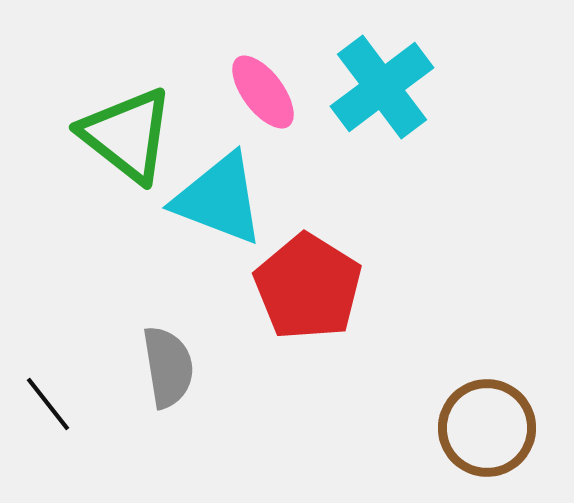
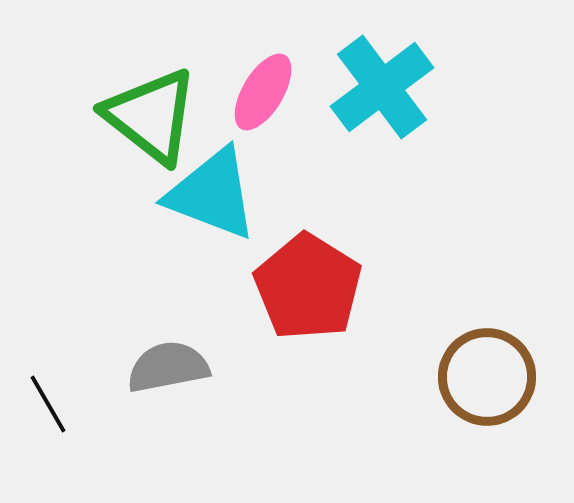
pink ellipse: rotated 68 degrees clockwise
green triangle: moved 24 px right, 19 px up
cyan triangle: moved 7 px left, 5 px up
gray semicircle: rotated 92 degrees counterclockwise
black line: rotated 8 degrees clockwise
brown circle: moved 51 px up
